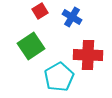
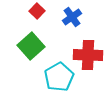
red square: moved 3 px left; rotated 14 degrees counterclockwise
blue cross: rotated 24 degrees clockwise
green square: rotated 8 degrees counterclockwise
